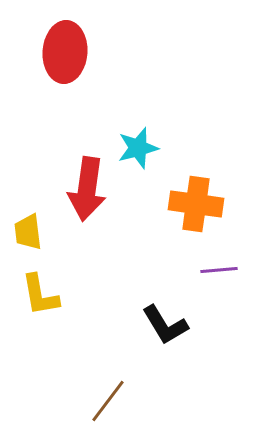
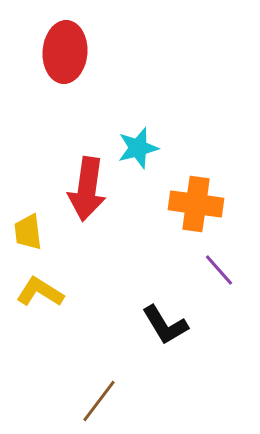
purple line: rotated 54 degrees clockwise
yellow L-shape: moved 3 px up; rotated 132 degrees clockwise
brown line: moved 9 px left
